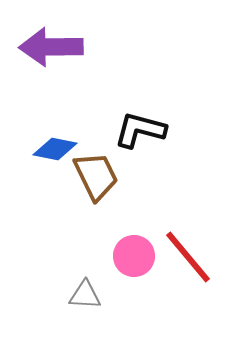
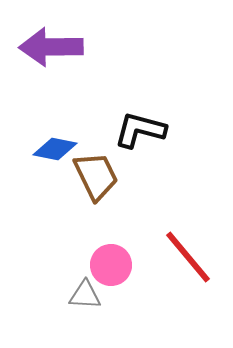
pink circle: moved 23 px left, 9 px down
